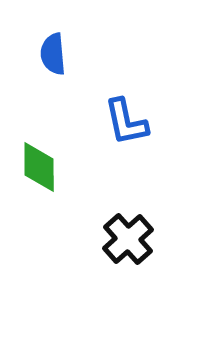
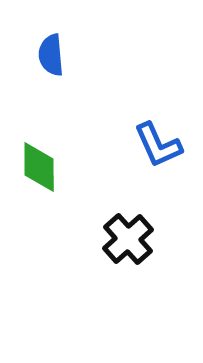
blue semicircle: moved 2 px left, 1 px down
blue L-shape: moved 32 px right, 23 px down; rotated 12 degrees counterclockwise
